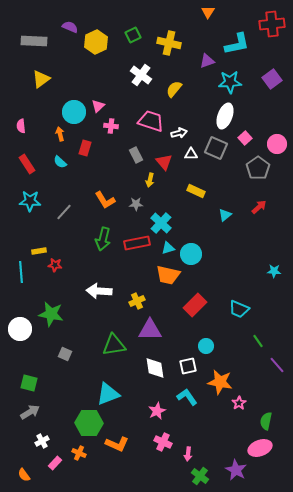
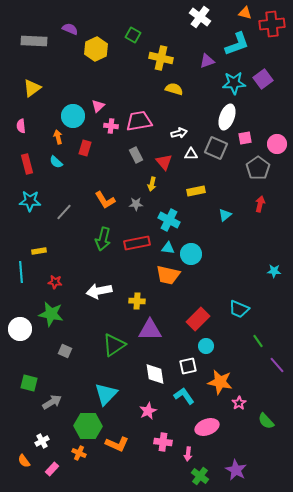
orange triangle at (208, 12): moved 37 px right, 1 px down; rotated 48 degrees counterclockwise
purple semicircle at (70, 27): moved 2 px down
green square at (133, 35): rotated 35 degrees counterclockwise
yellow hexagon at (96, 42): moved 7 px down
yellow cross at (169, 43): moved 8 px left, 15 px down
cyan L-shape at (237, 44): rotated 8 degrees counterclockwise
white cross at (141, 75): moved 59 px right, 58 px up
yellow triangle at (41, 79): moved 9 px left, 9 px down
purple square at (272, 79): moved 9 px left
cyan star at (230, 82): moved 4 px right, 1 px down
yellow semicircle at (174, 89): rotated 66 degrees clockwise
cyan circle at (74, 112): moved 1 px left, 4 px down
white ellipse at (225, 116): moved 2 px right, 1 px down
pink trapezoid at (151, 121): moved 12 px left; rotated 28 degrees counterclockwise
orange arrow at (60, 134): moved 2 px left, 3 px down
pink square at (245, 138): rotated 32 degrees clockwise
cyan semicircle at (60, 162): moved 4 px left
red rectangle at (27, 164): rotated 18 degrees clockwise
yellow arrow at (150, 180): moved 2 px right, 4 px down
yellow rectangle at (196, 191): rotated 36 degrees counterclockwise
red arrow at (259, 207): moved 1 px right, 3 px up; rotated 35 degrees counterclockwise
cyan cross at (161, 223): moved 8 px right, 3 px up; rotated 15 degrees counterclockwise
cyan triangle at (168, 248): rotated 24 degrees clockwise
red star at (55, 265): moved 17 px down
white arrow at (99, 291): rotated 15 degrees counterclockwise
yellow cross at (137, 301): rotated 28 degrees clockwise
red rectangle at (195, 305): moved 3 px right, 14 px down
green triangle at (114, 345): rotated 25 degrees counterclockwise
gray square at (65, 354): moved 3 px up
white diamond at (155, 368): moved 6 px down
cyan triangle at (108, 394): moved 2 px left; rotated 25 degrees counterclockwise
cyan L-shape at (187, 397): moved 3 px left, 1 px up
pink star at (157, 411): moved 9 px left
gray arrow at (30, 412): moved 22 px right, 10 px up
green semicircle at (266, 421): rotated 54 degrees counterclockwise
green hexagon at (89, 423): moved 1 px left, 3 px down
pink cross at (163, 442): rotated 18 degrees counterclockwise
pink ellipse at (260, 448): moved 53 px left, 21 px up
pink rectangle at (55, 463): moved 3 px left, 6 px down
orange semicircle at (24, 475): moved 14 px up
